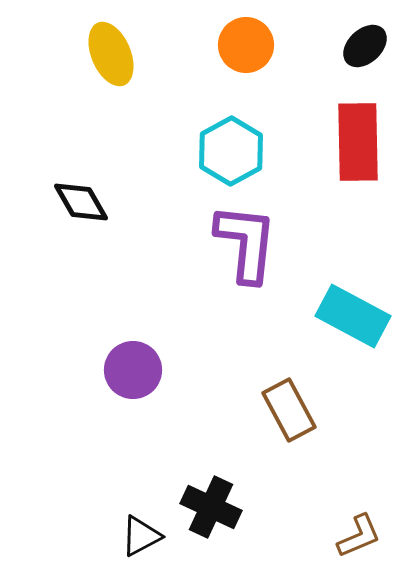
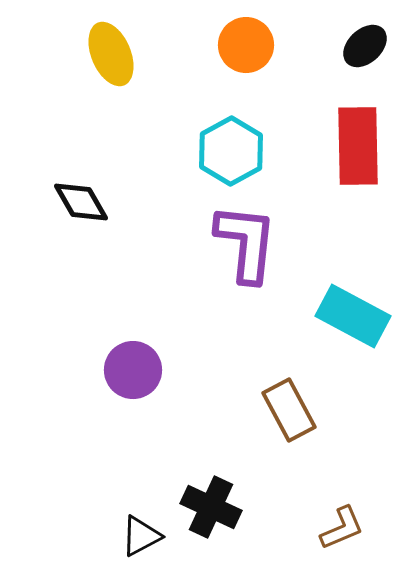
red rectangle: moved 4 px down
brown L-shape: moved 17 px left, 8 px up
